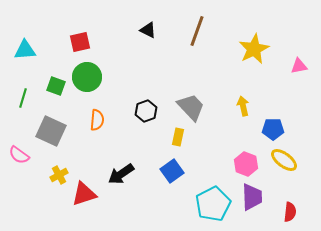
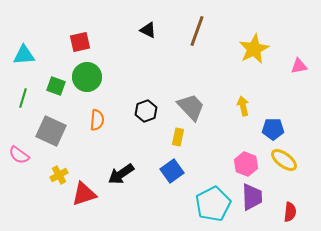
cyan triangle: moved 1 px left, 5 px down
